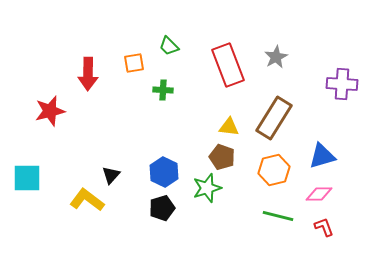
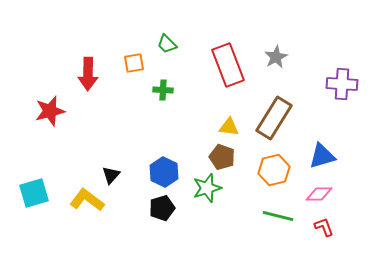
green trapezoid: moved 2 px left, 2 px up
cyan square: moved 7 px right, 15 px down; rotated 16 degrees counterclockwise
